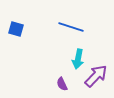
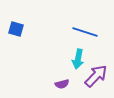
blue line: moved 14 px right, 5 px down
purple semicircle: rotated 80 degrees counterclockwise
